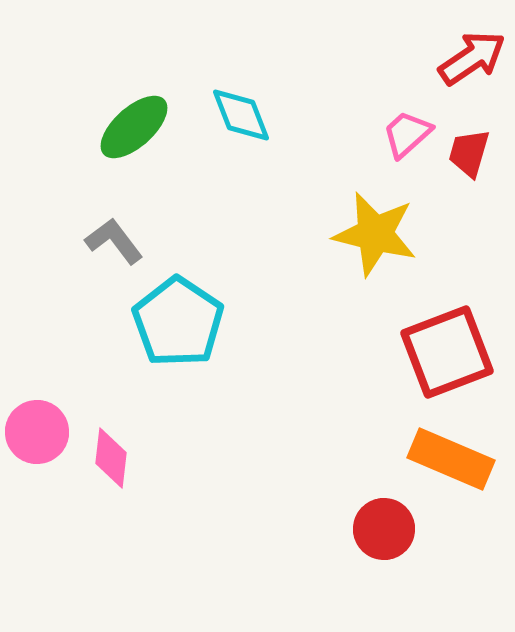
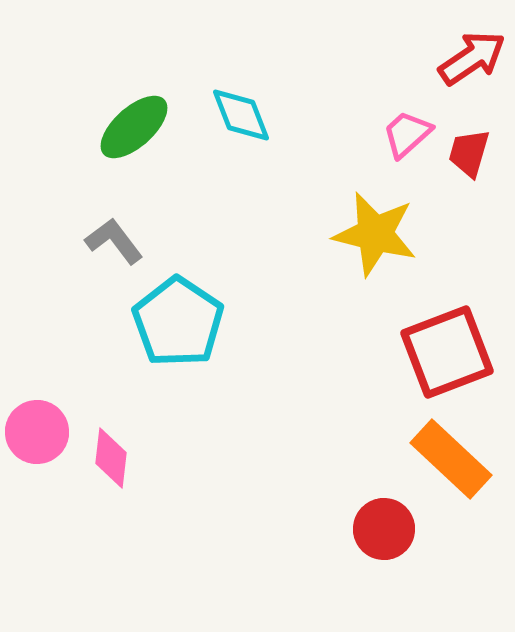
orange rectangle: rotated 20 degrees clockwise
